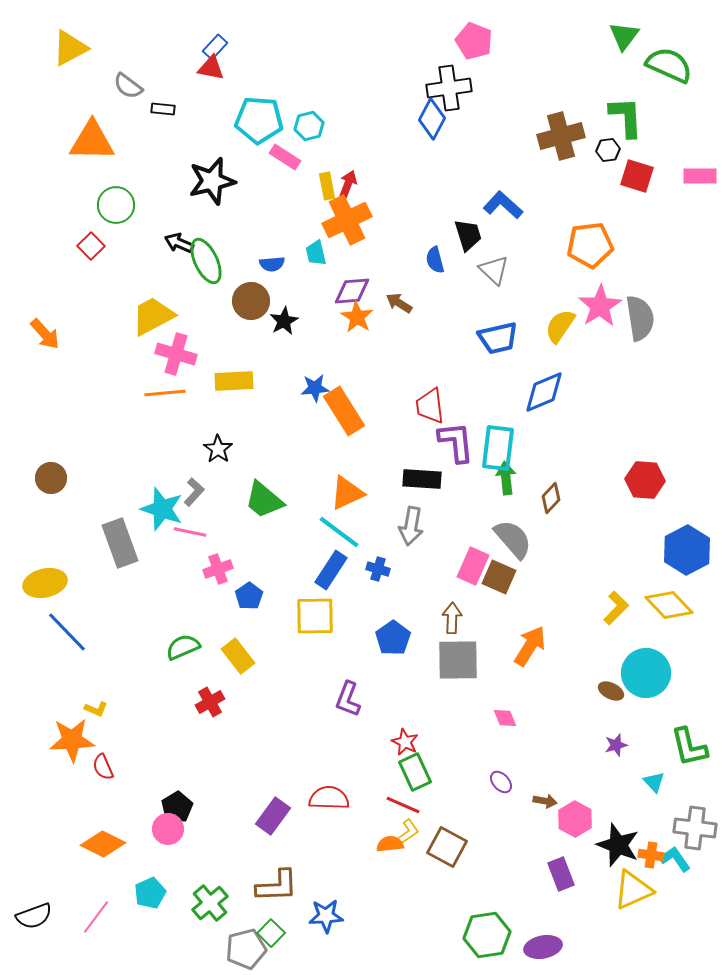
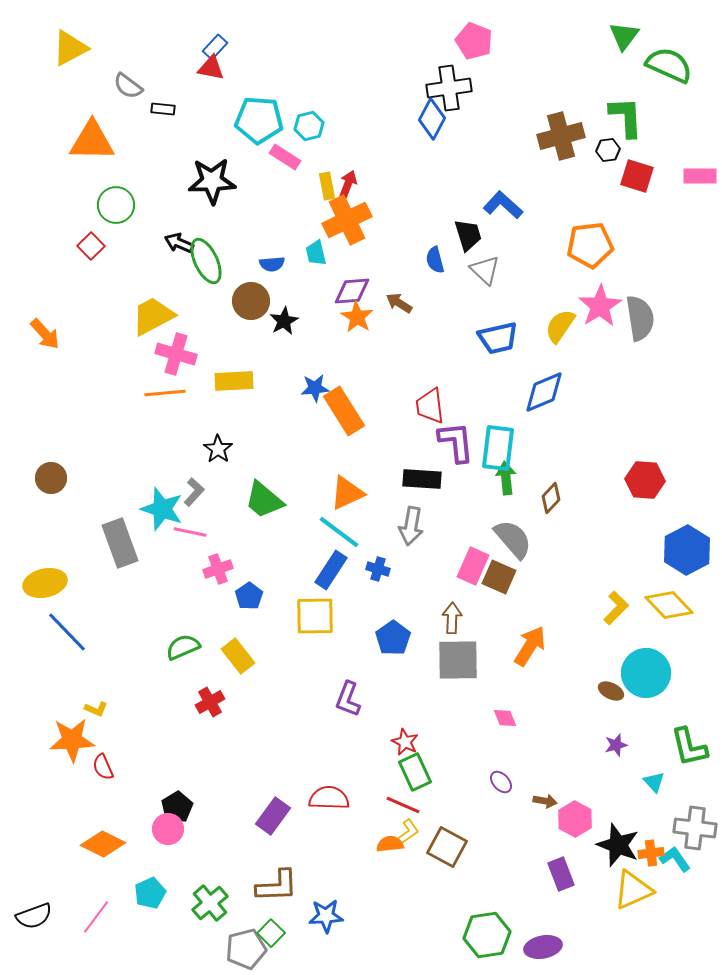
black star at (212, 181): rotated 12 degrees clockwise
gray triangle at (494, 270): moved 9 px left
orange cross at (651, 855): moved 2 px up; rotated 15 degrees counterclockwise
